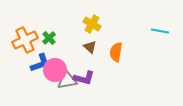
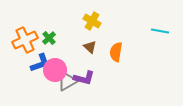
yellow cross: moved 3 px up
gray triangle: moved 1 px down; rotated 20 degrees counterclockwise
